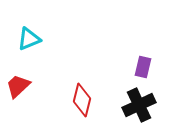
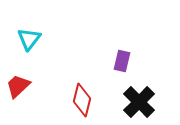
cyan triangle: rotated 30 degrees counterclockwise
purple rectangle: moved 21 px left, 6 px up
black cross: moved 3 px up; rotated 20 degrees counterclockwise
